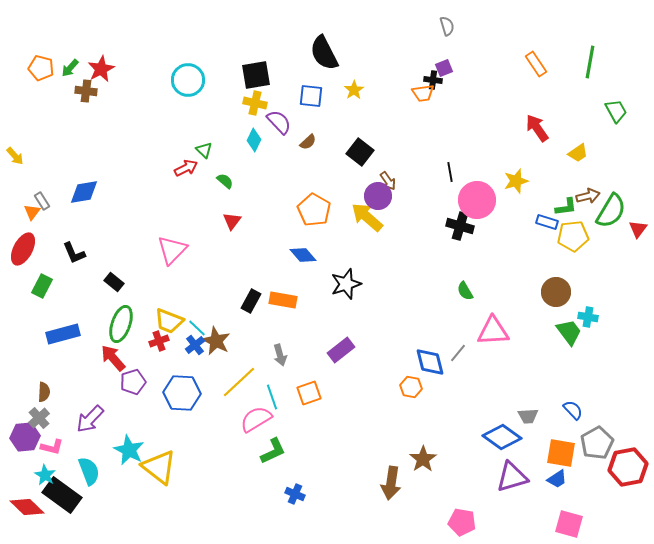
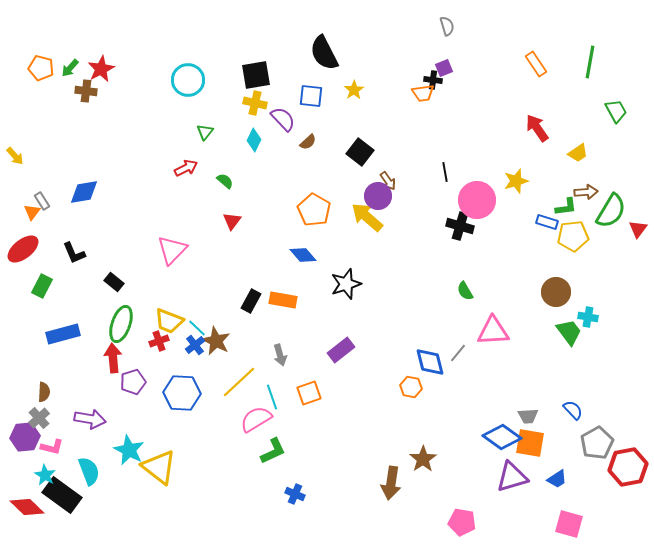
purple semicircle at (279, 122): moved 4 px right, 3 px up
green triangle at (204, 150): moved 1 px right, 18 px up; rotated 24 degrees clockwise
black line at (450, 172): moved 5 px left
brown arrow at (588, 196): moved 2 px left, 4 px up; rotated 10 degrees clockwise
red ellipse at (23, 249): rotated 24 degrees clockwise
red arrow at (113, 358): rotated 36 degrees clockwise
purple arrow at (90, 419): rotated 124 degrees counterclockwise
orange square at (561, 453): moved 31 px left, 10 px up
